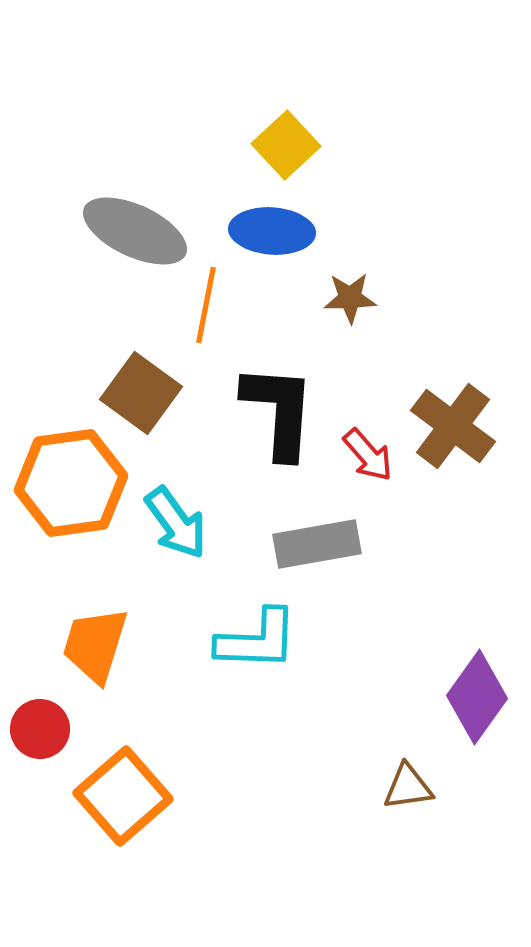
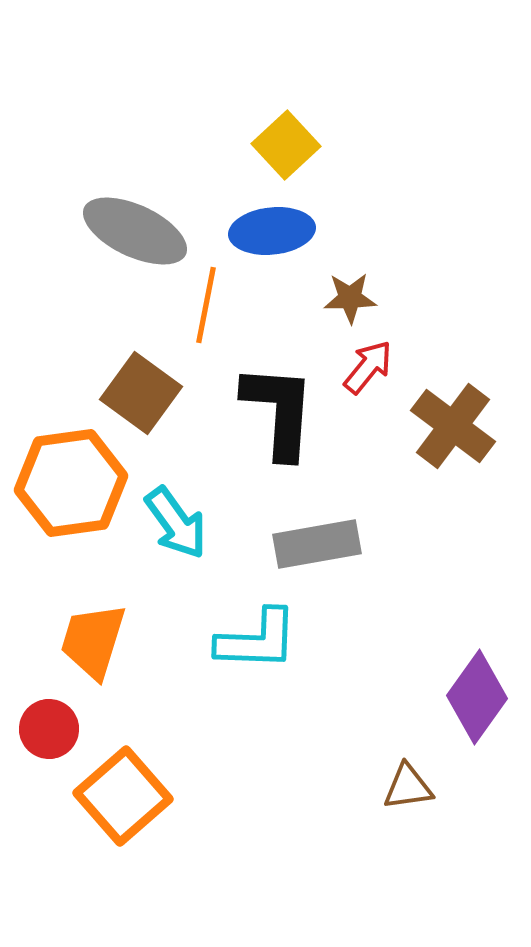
blue ellipse: rotated 10 degrees counterclockwise
red arrow: moved 88 px up; rotated 100 degrees counterclockwise
orange trapezoid: moved 2 px left, 4 px up
red circle: moved 9 px right
